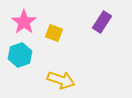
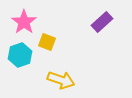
purple rectangle: rotated 15 degrees clockwise
yellow square: moved 7 px left, 9 px down
